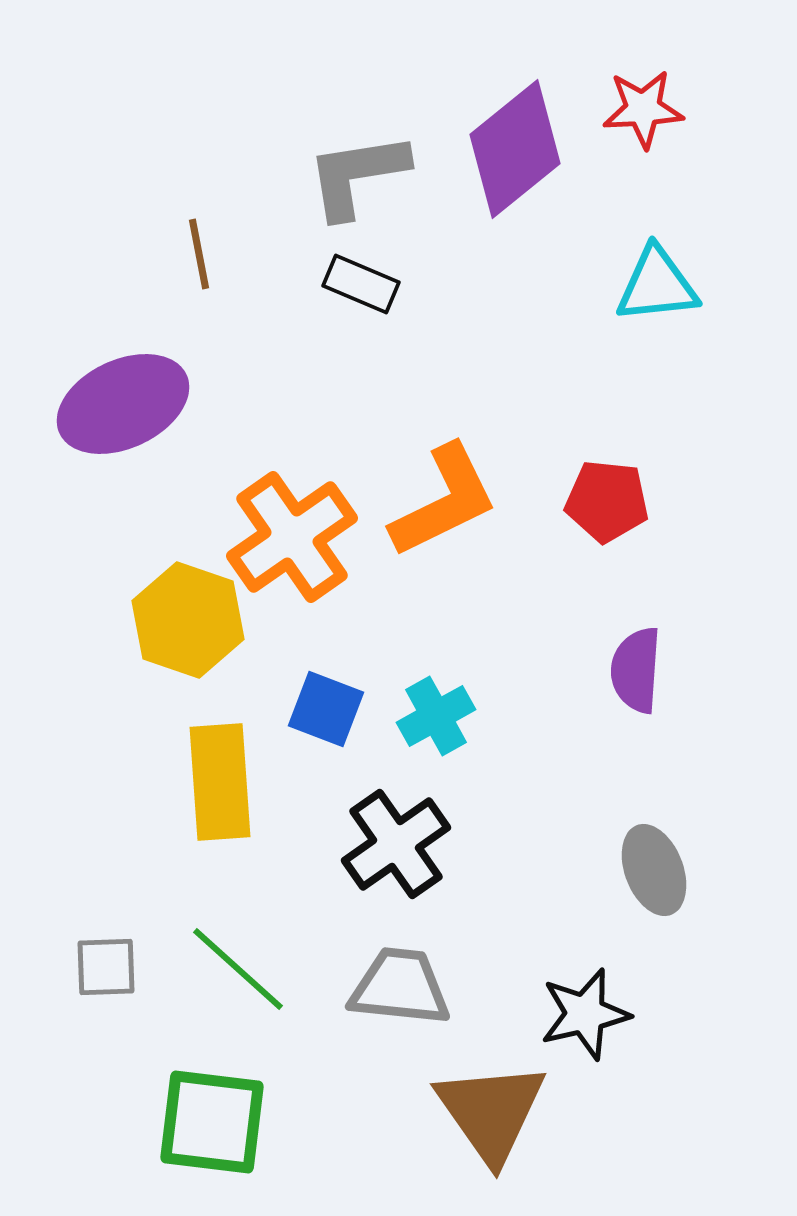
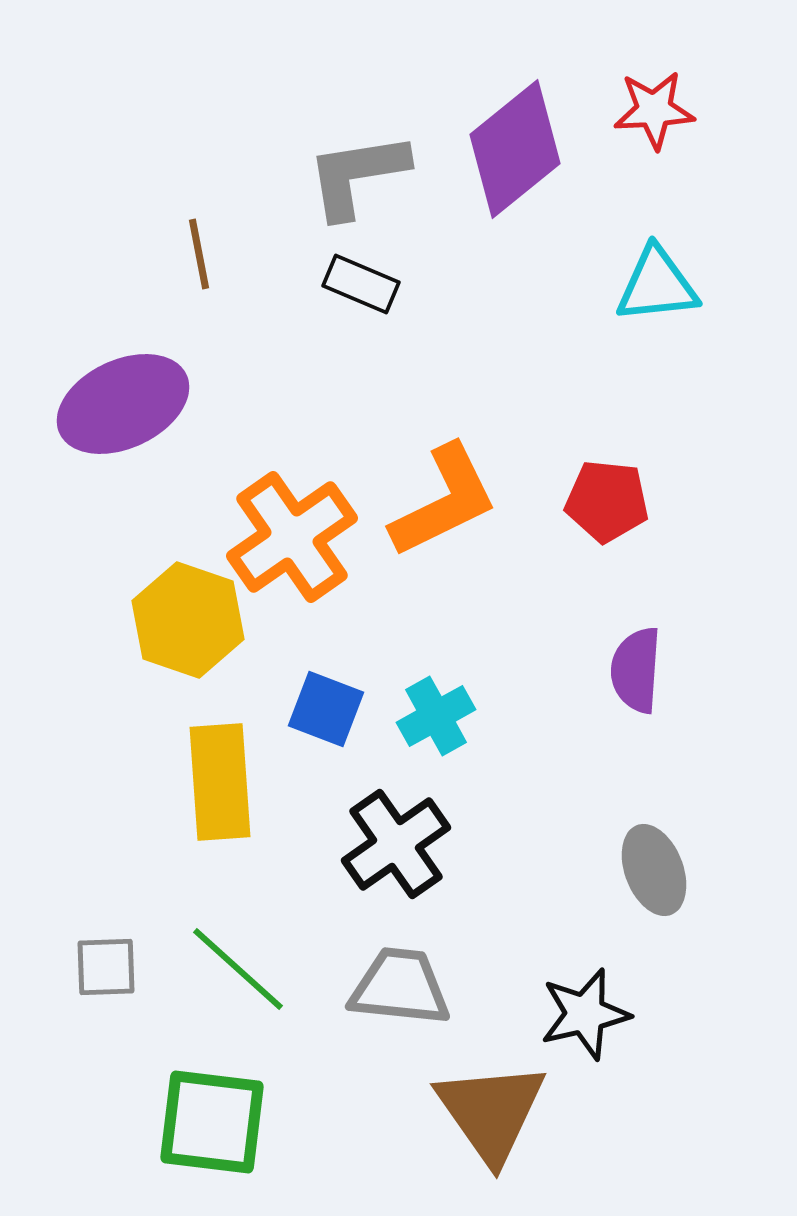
red star: moved 11 px right, 1 px down
